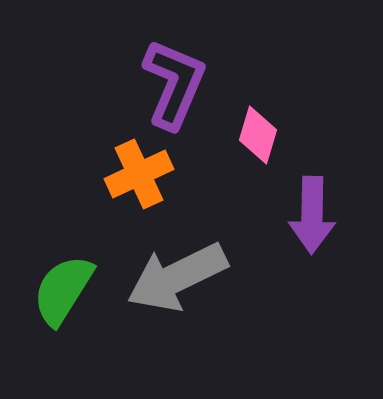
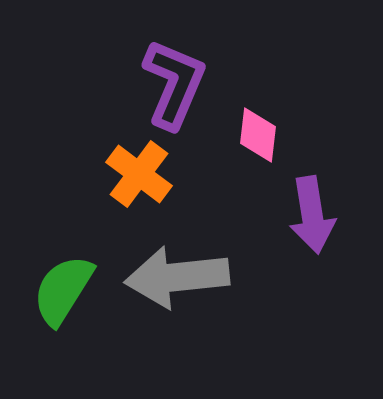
pink diamond: rotated 10 degrees counterclockwise
orange cross: rotated 28 degrees counterclockwise
purple arrow: rotated 10 degrees counterclockwise
gray arrow: rotated 20 degrees clockwise
